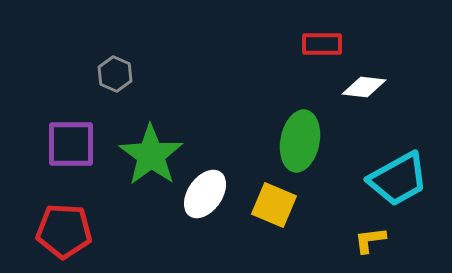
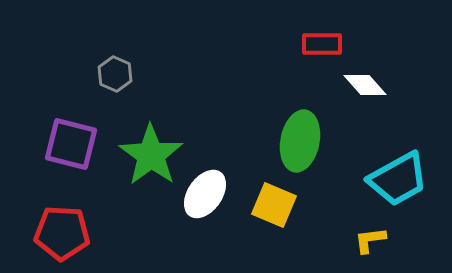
white diamond: moved 1 px right, 2 px up; rotated 42 degrees clockwise
purple square: rotated 14 degrees clockwise
red pentagon: moved 2 px left, 2 px down
